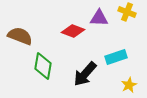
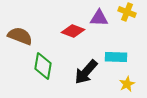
cyan rectangle: rotated 20 degrees clockwise
black arrow: moved 1 px right, 2 px up
yellow star: moved 2 px left, 1 px up
